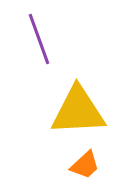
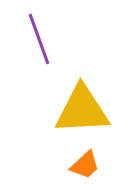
yellow triangle: moved 4 px right, 1 px up
